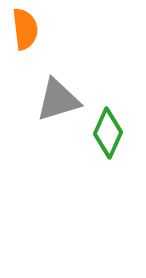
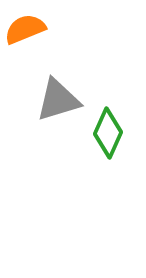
orange semicircle: rotated 105 degrees counterclockwise
